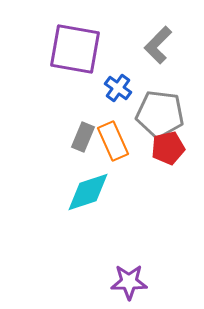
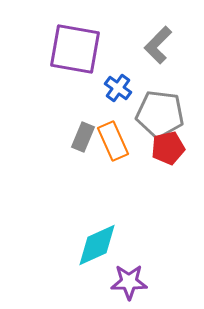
cyan diamond: moved 9 px right, 53 px down; rotated 6 degrees counterclockwise
